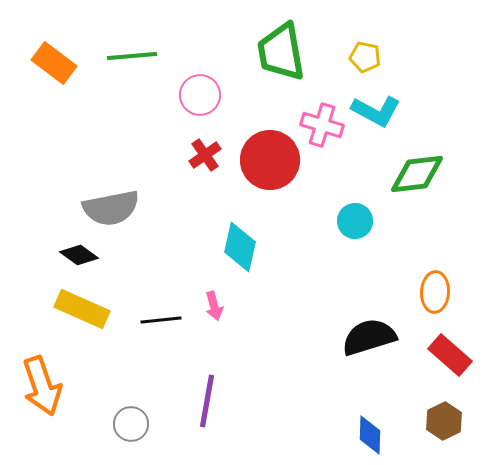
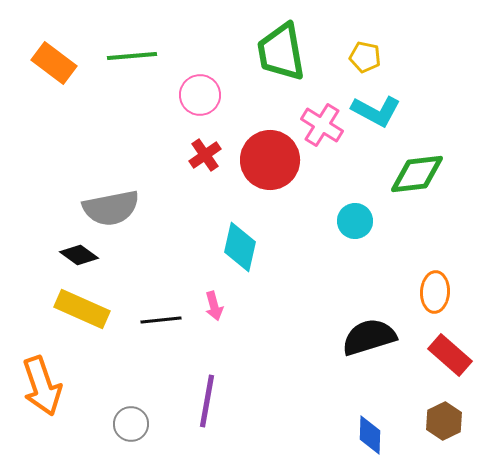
pink cross: rotated 15 degrees clockwise
